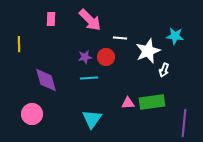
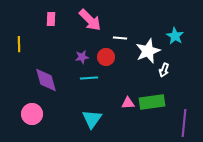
cyan star: rotated 24 degrees clockwise
purple star: moved 3 px left
